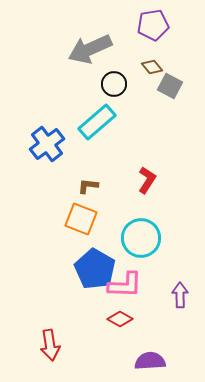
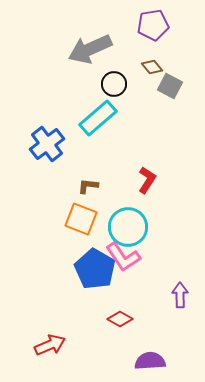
cyan rectangle: moved 1 px right, 4 px up
cyan circle: moved 13 px left, 11 px up
pink L-shape: moved 2 px left, 28 px up; rotated 54 degrees clockwise
red arrow: rotated 104 degrees counterclockwise
